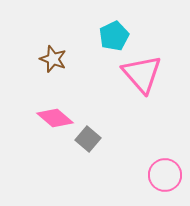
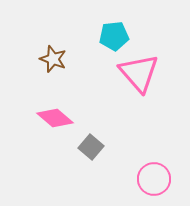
cyan pentagon: rotated 20 degrees clockwise
pink triangle: moved 3 px left, 1 px up
gray square: moved 3 px right, 8 px down
pink circle: moved 11 px left, 4 px down
